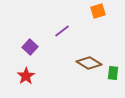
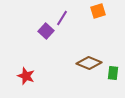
purple line: moved 13 px up; rotated 21 degrees counterclockwise
purple square: moved 16 px right, 16 px up
brown diamond: rotated 10 degrees counterclockwise
red star: rotated 18 degrees counterclockwise
